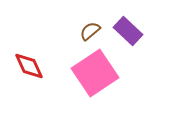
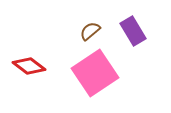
purple rectangle: moved 5 px right; rotated 16 degrees clockwise
red diamond: rotated 28 degrees counterclockwise
